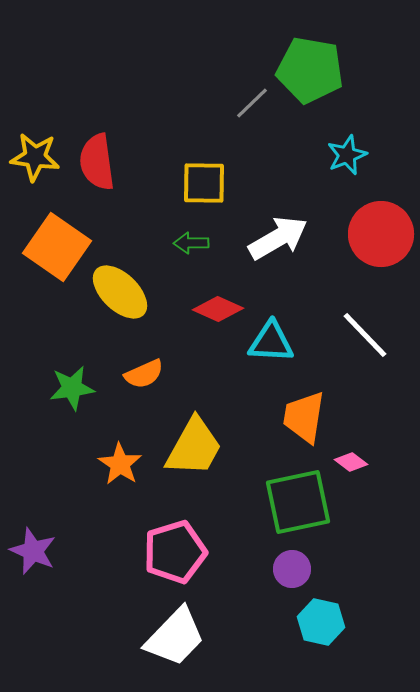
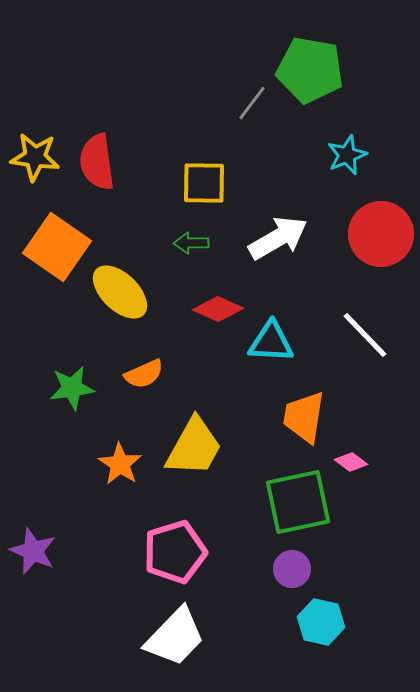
gray line: rotated 9 degrees counterclockwise
